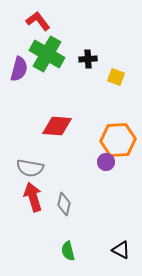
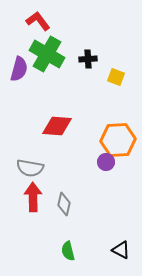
red arrow: rotated 16 degrees clockwise
